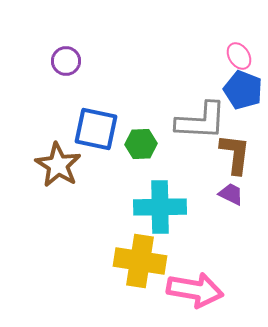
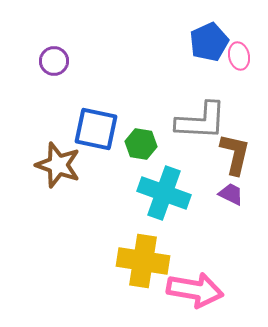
pink ellipse: rotated 20 degrees clockwise
purple circle: moved 12 px left
blue pentagon: moved 34 px left, 48 px up; rotated 27 degrees clockwise
green hexagon: rotated 12 degrees clockwise
brown L-shape: rotated 6 degrees clockwise
brown star: rotated 12 degrees counterclockwise
cyan cross: moved 4 px right, 14 px up; rotated 21 degrees clockwise
yellow cross: moved 3 px right
